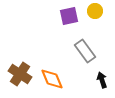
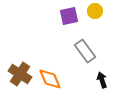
orange diamond: moved 2 px left
